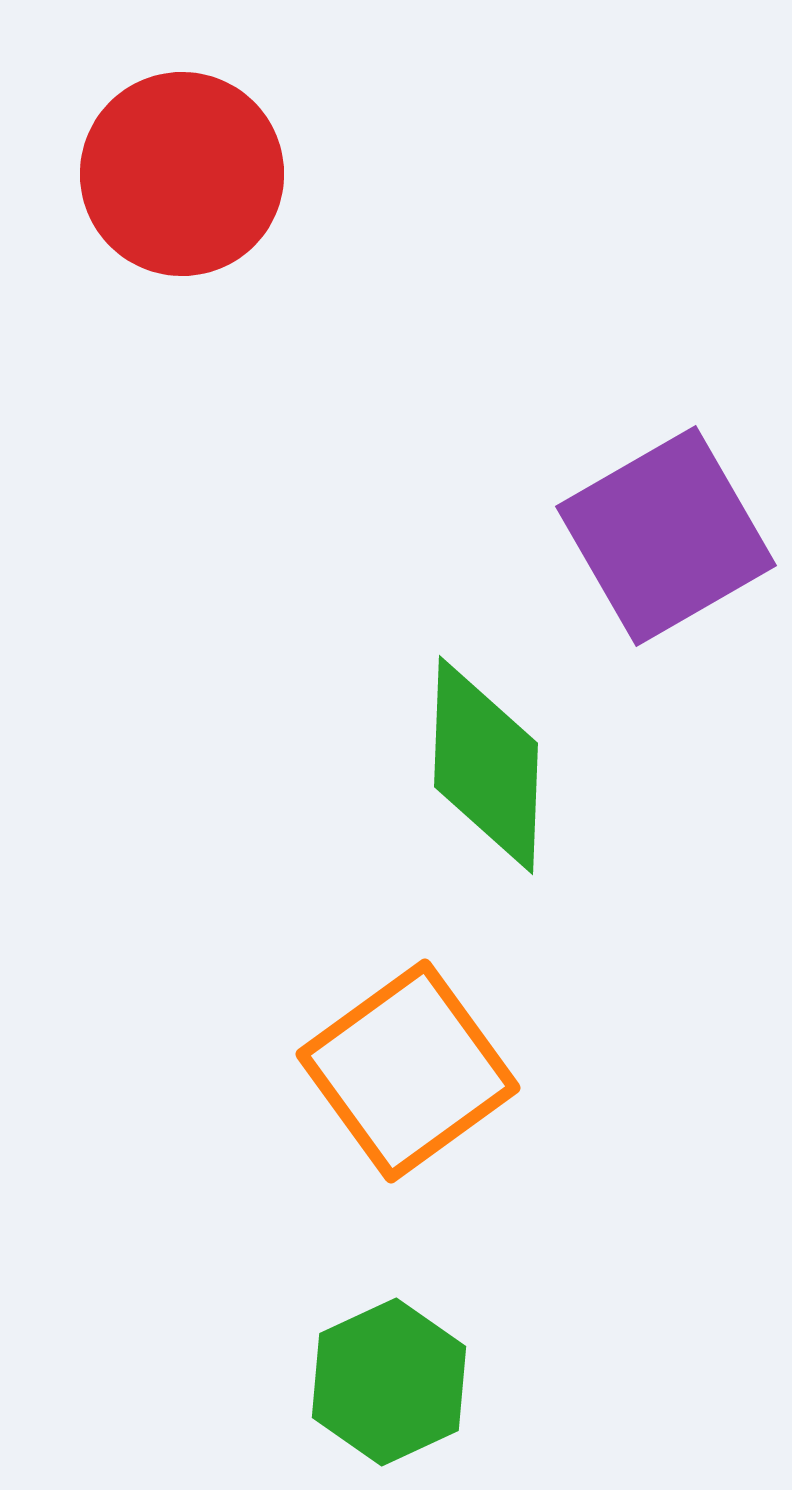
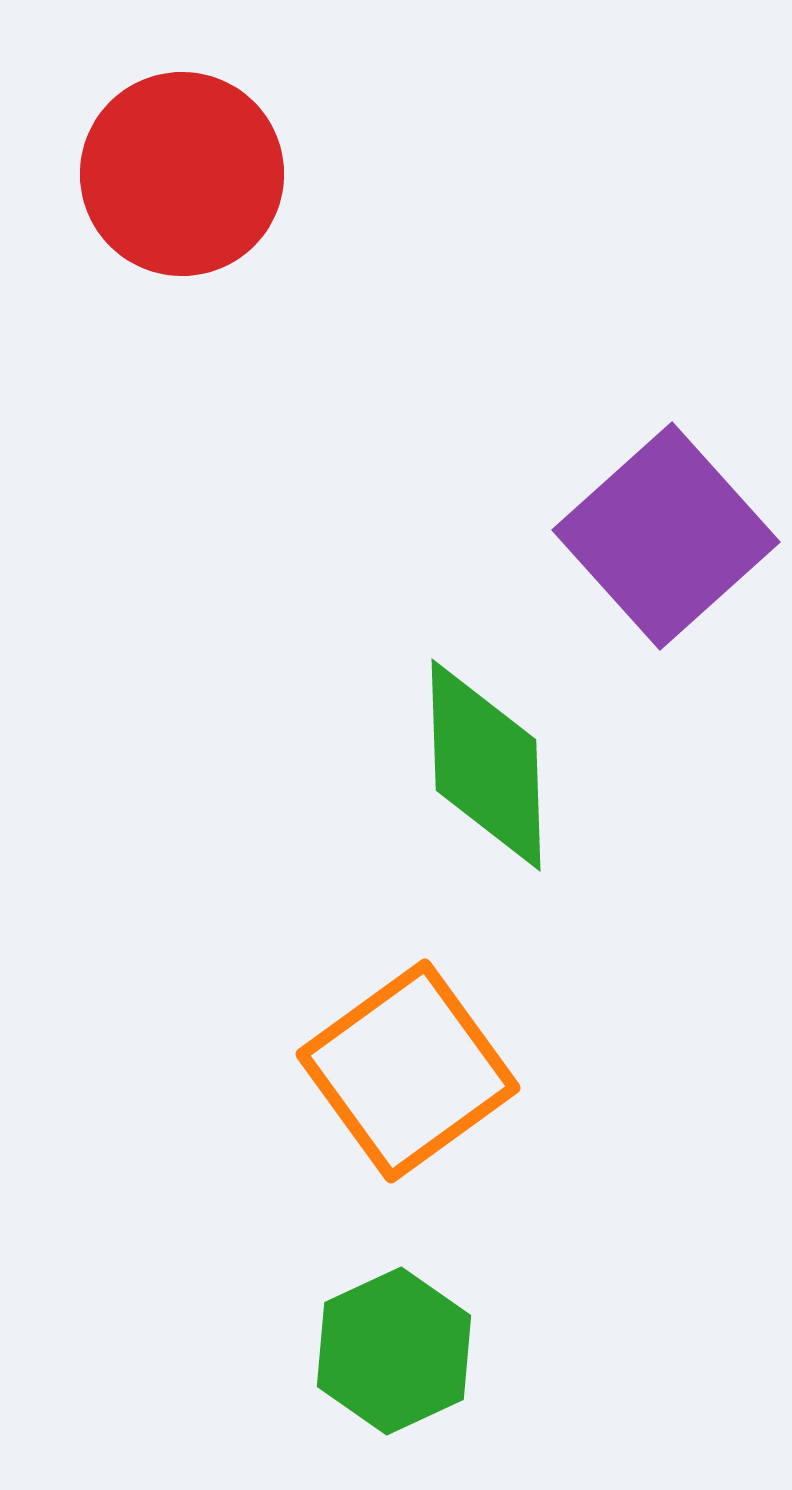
purple square: rotated 12 degrees counterclockwise
green diamond: rotated 4 degrees counterclockwise
green hexagon: moved 5 px right, 31 px up
